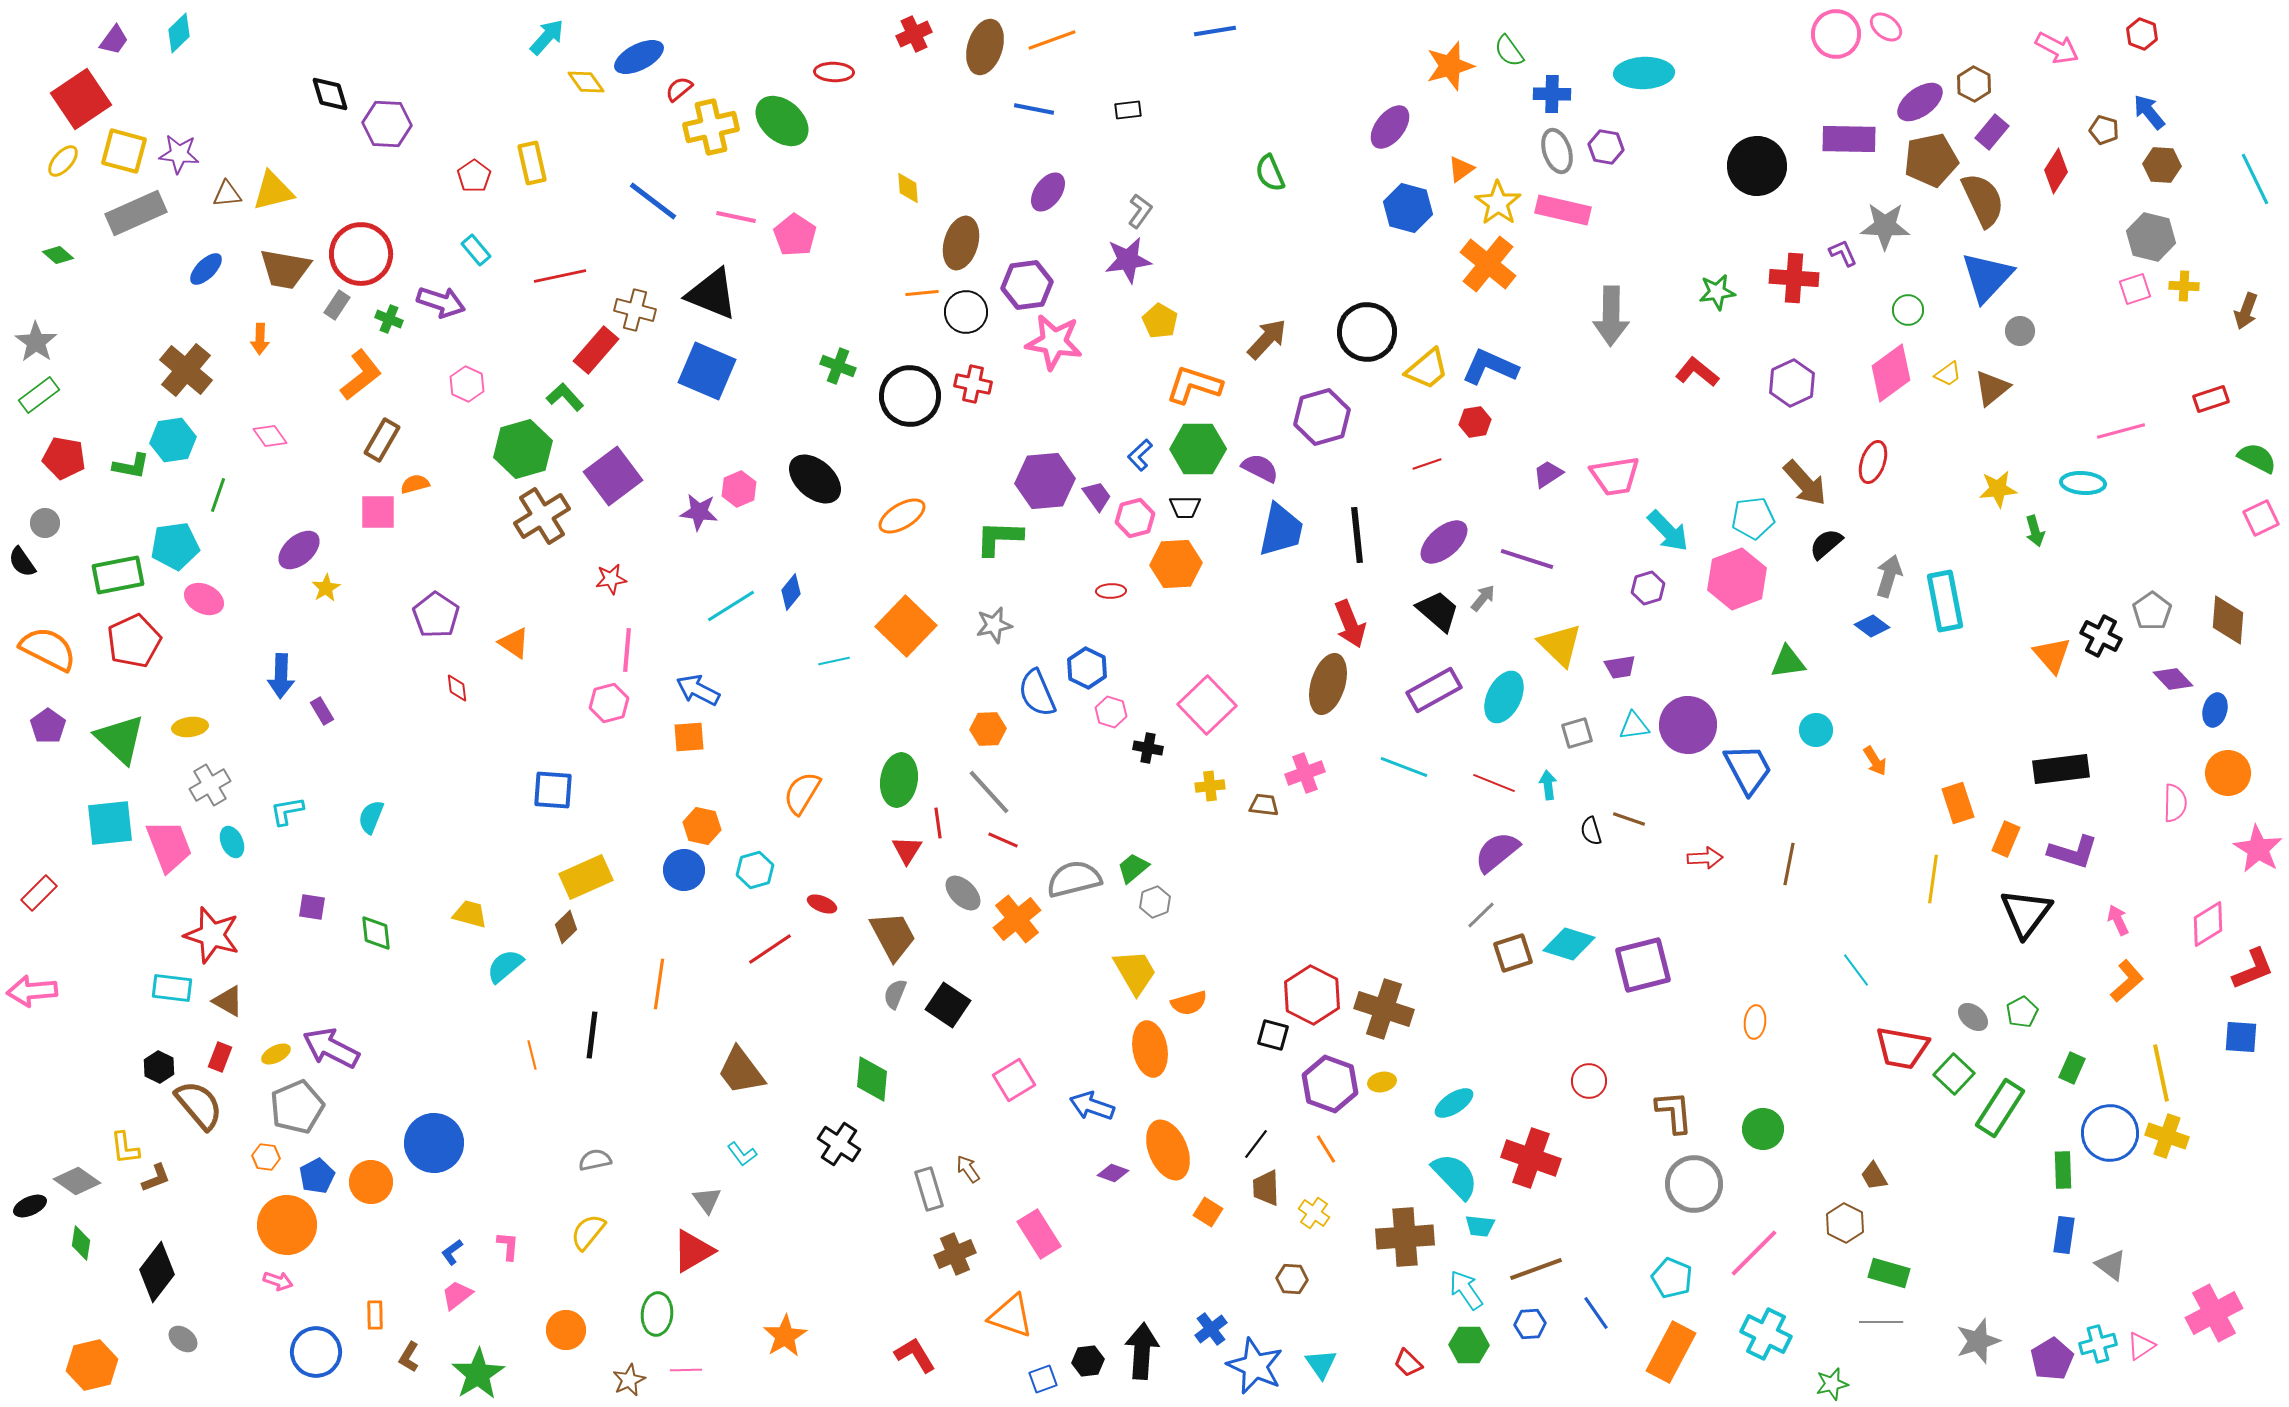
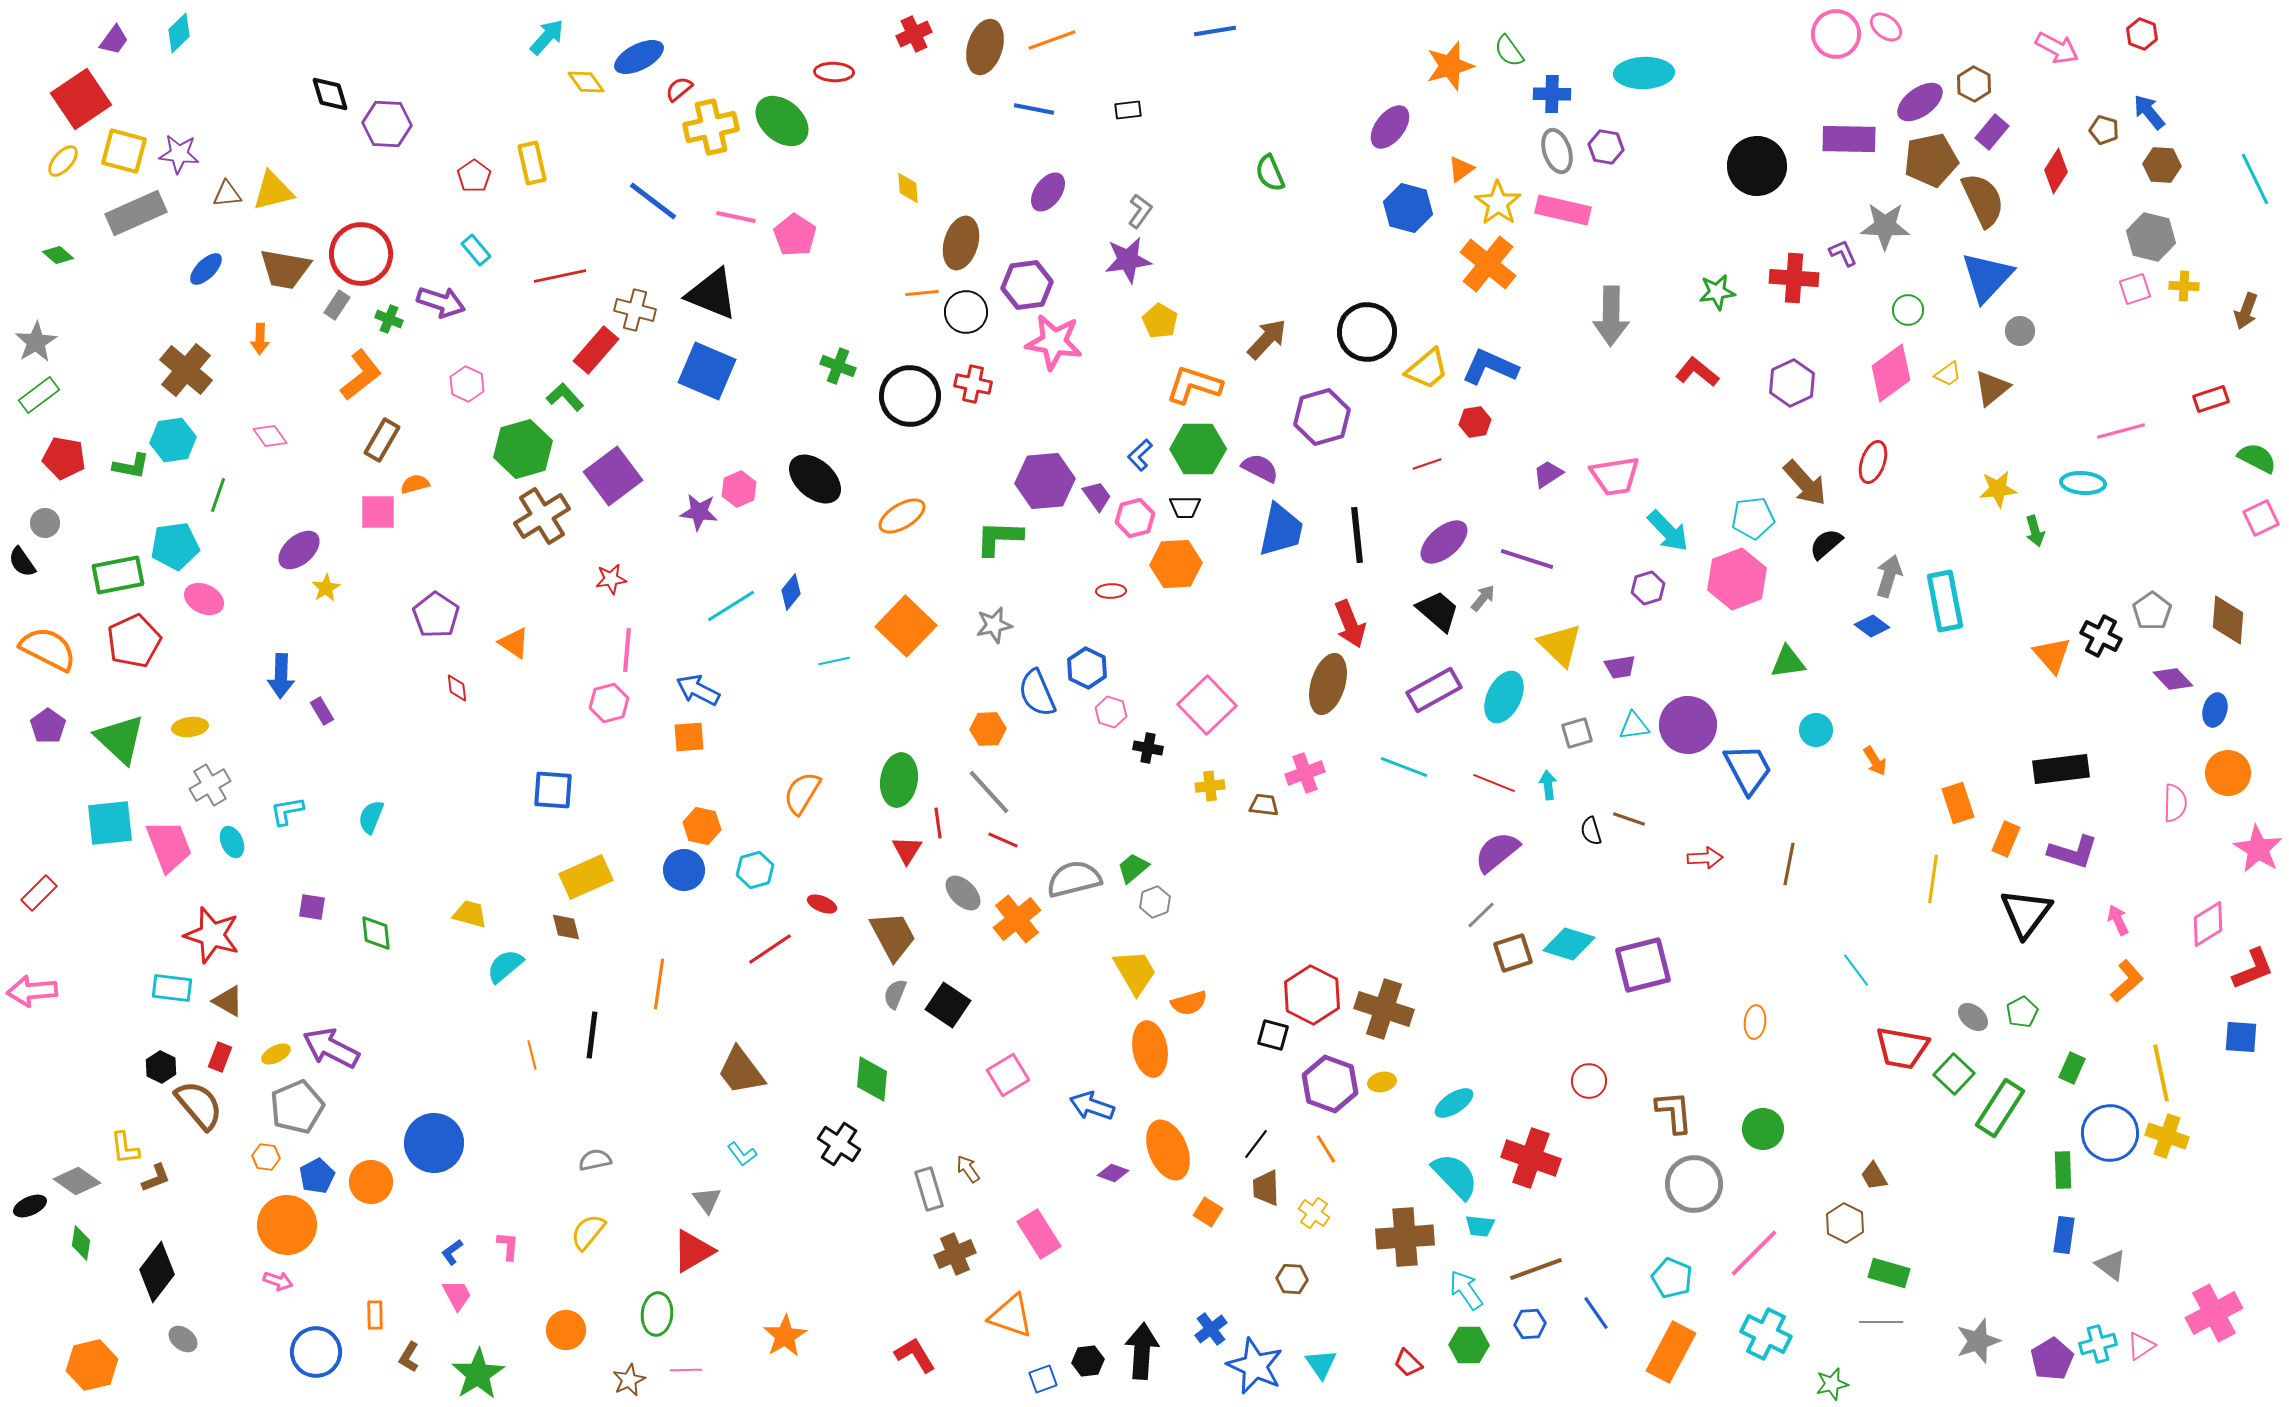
gray star at (36, 342): rotated 6 degrees clockwise
brown diamond at (566, 927): rotated 60 degrees counterclockwise
black hexagon at (159, 1067): moved 2 px right
pink square at (1014, 1080): moved 6 px left, 5 px up
pink trapezoid at (457, 1295): rotated 100 degrees clockwise
